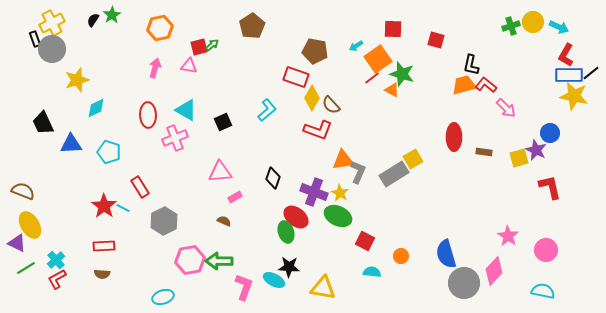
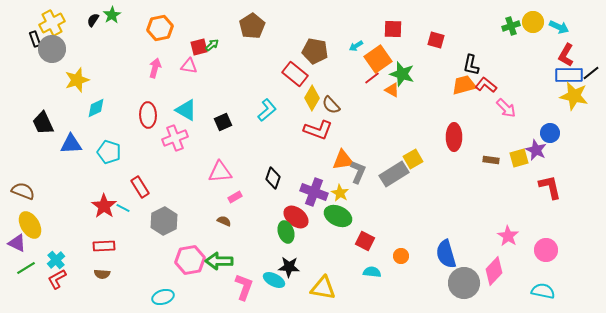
red rectangle at (296, 77): moved 1 px left, 3 px up; rotated 20 degrees clockwise
brown rectangle at (484, 152): moved 7 px right, 8 px down
